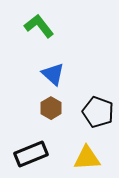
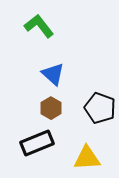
black pentagon: moved 2 px right, 4 px up
black rectangle: moved 6 px right, 11 px up
